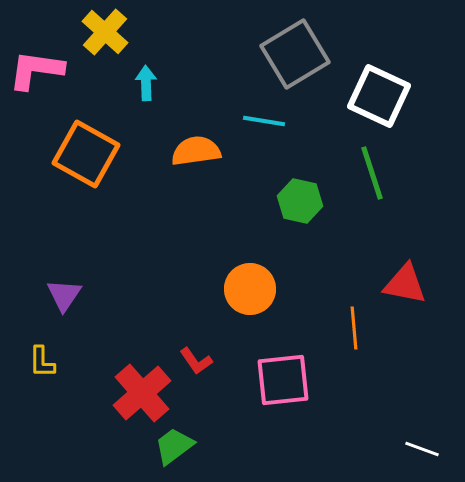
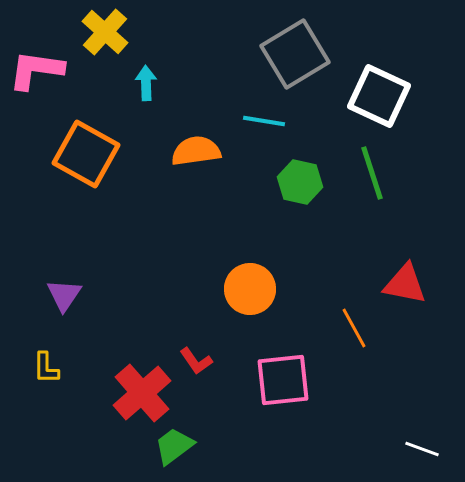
green hexagon: moved 19 px up
orange line: rotated 24 degrees counterclockwise
yellow L-shape: moved 4 px right, 6 px down
